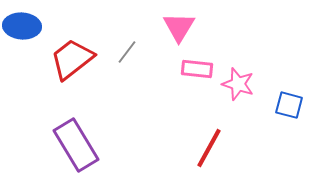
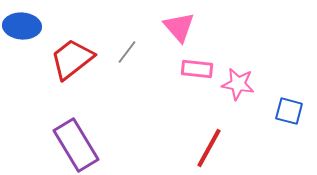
pink triangle: rotated 12 degrees counterclockwise
pink star: rotated 8 degrees counterclockwise
blue square: moved 6 px down
